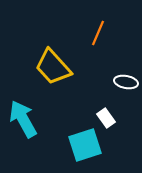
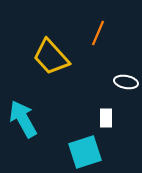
yellow trapezoid: moved 2 px left, 10 px up
white rectangle: rotated 36 degrees clockwise
cyan square: moved 7 px down
